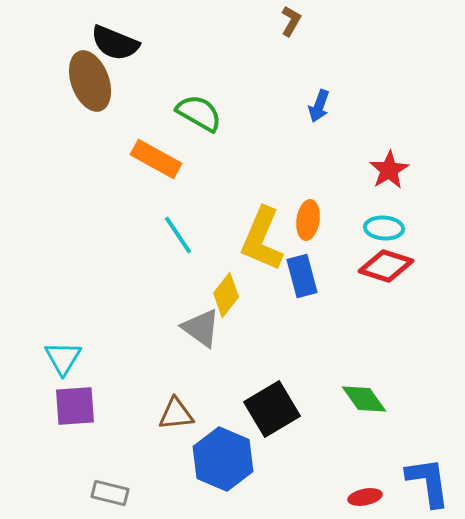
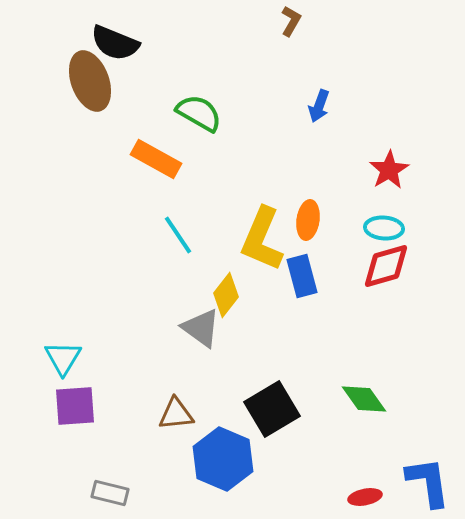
red diamond: rotated 34 degrees counterclockwise
